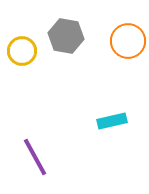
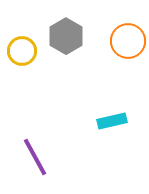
gray hexagon: rotated 20 degrees clockwise
